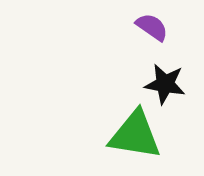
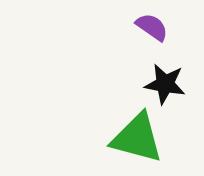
green triangle: moved 2 px right, 3 px down; rotated 6 degrees clockwise
